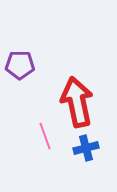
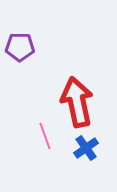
purple pentagon: moved 18 px up
blue cross: rotated 20 degrees counterclockwise
